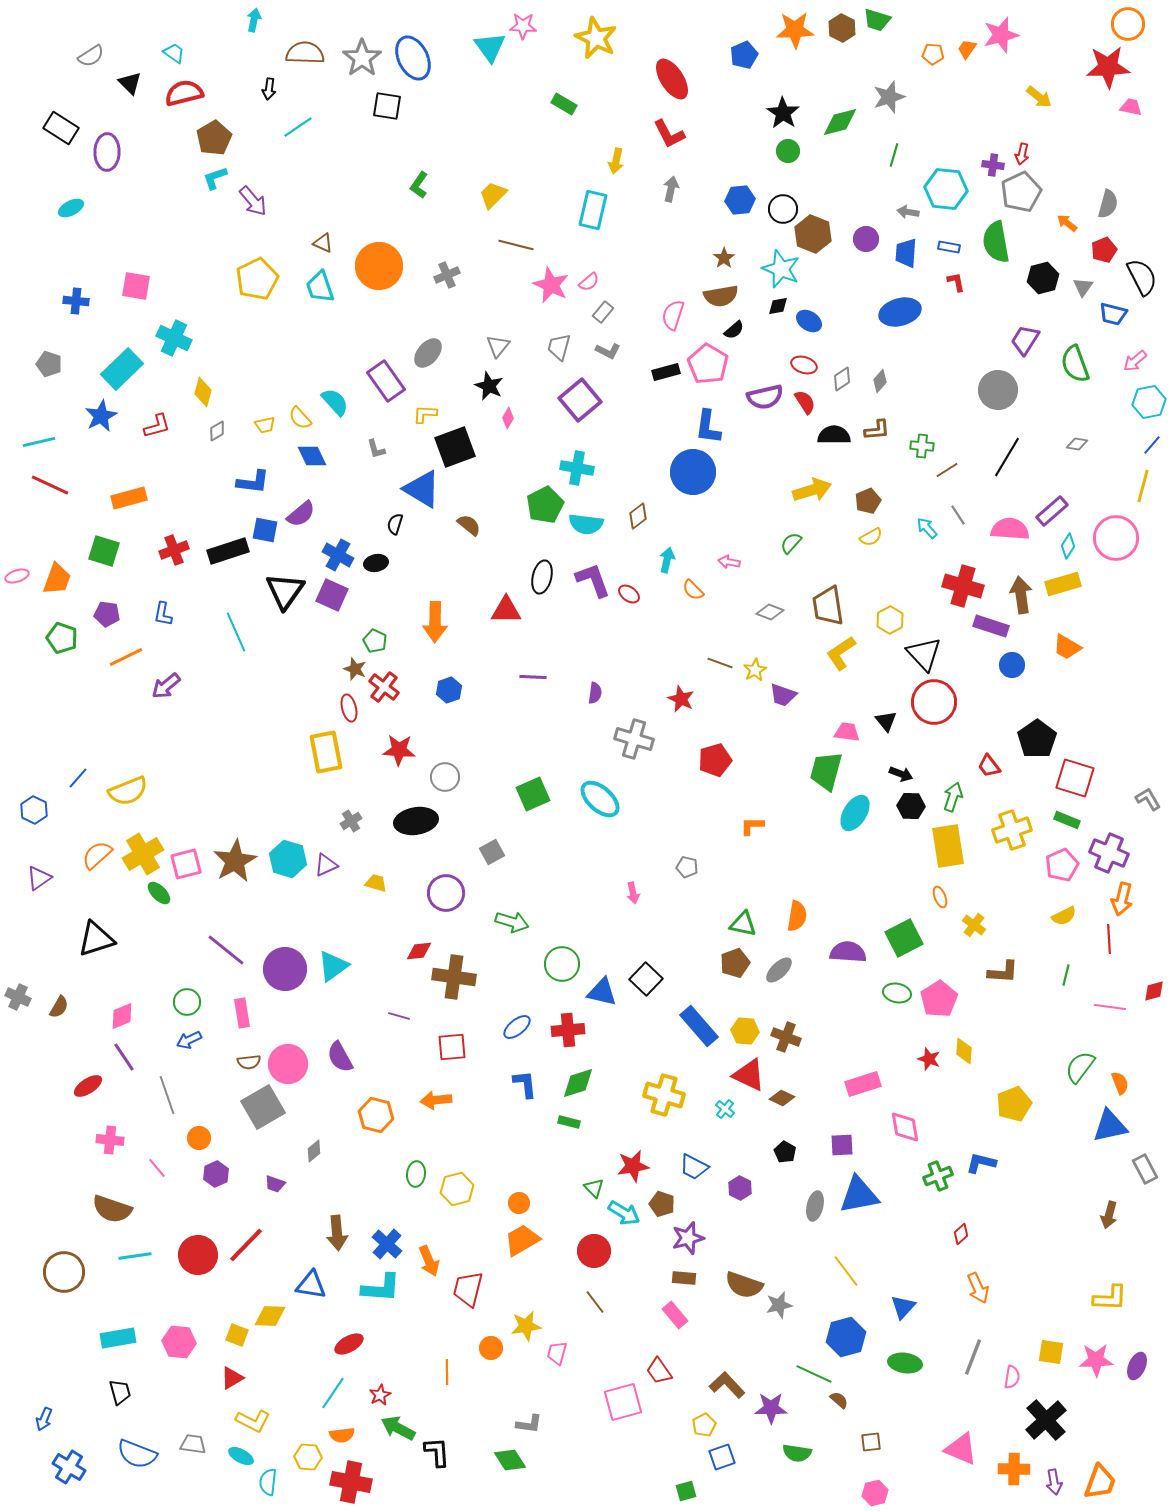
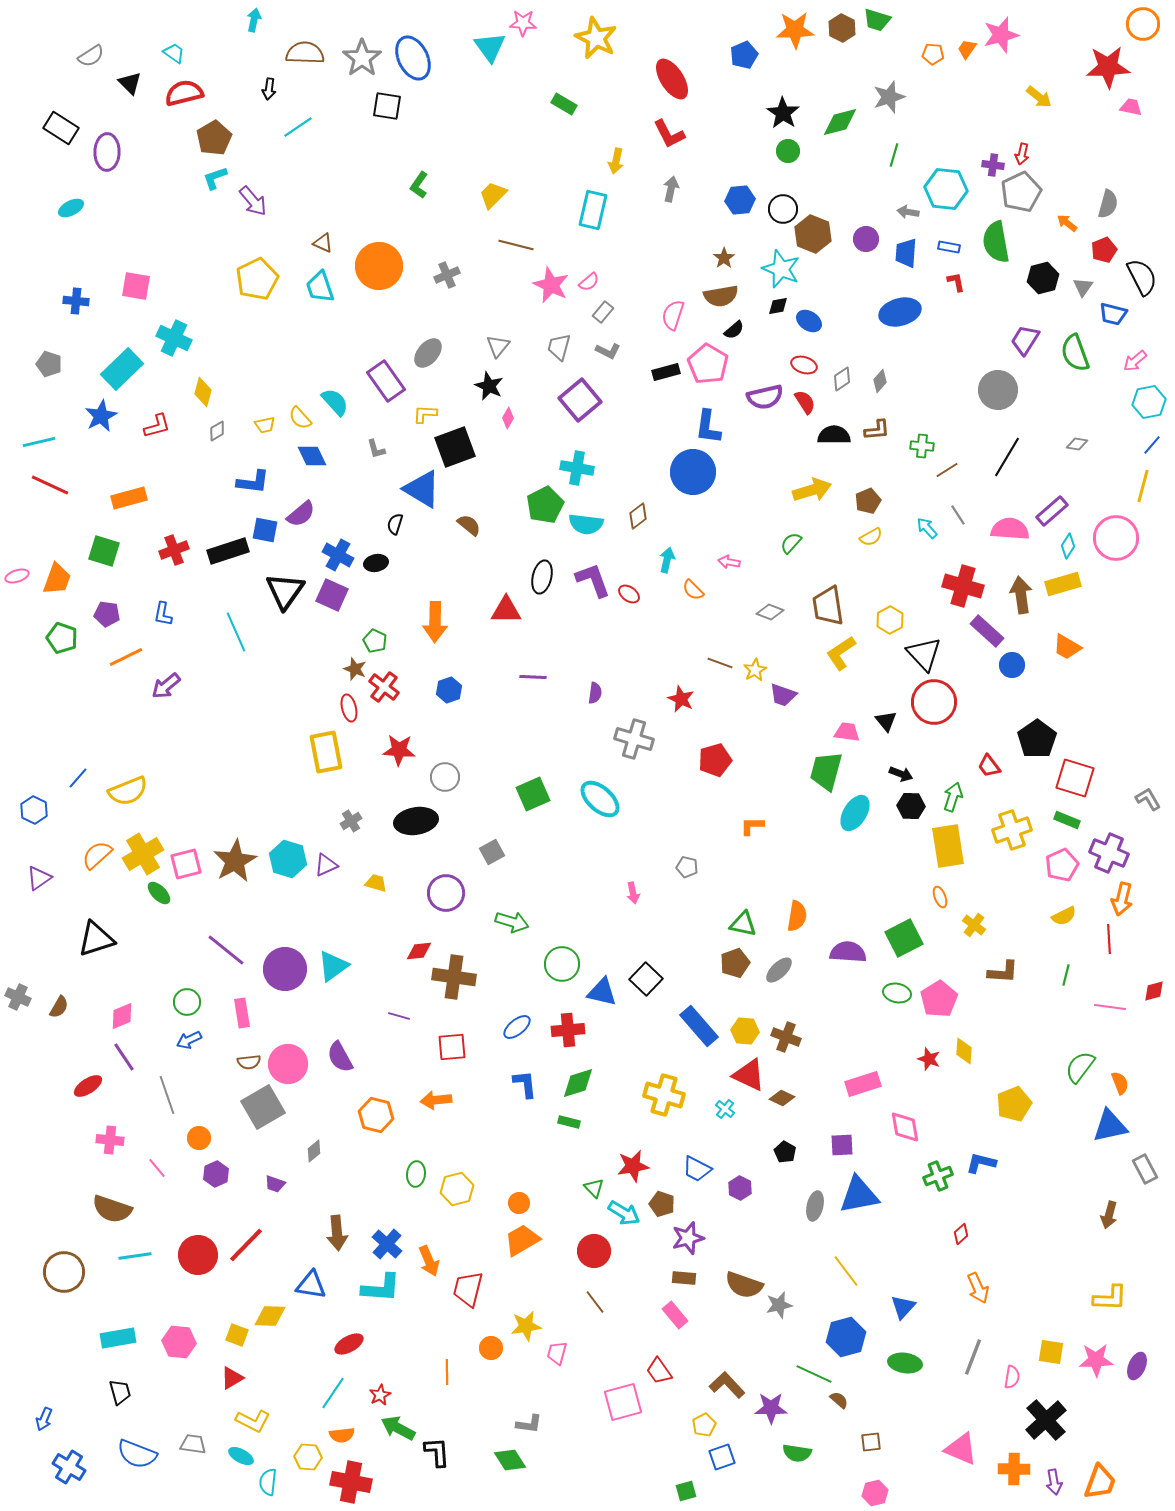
orange circle at (1128, 24): moved 15 px right
pink star at (523, 26): moved 3 px up
green semicircle at (1075, 364): moved 11 px up
purple rectangle at (991, 626): moved 4 px left, 5 px down; rotated 24 degrees clockwise
blue trapezoid at (694, 1167): moved 3 px right, 2 px down
